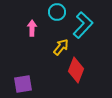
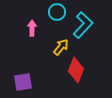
purple square: moved 2 px up
